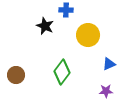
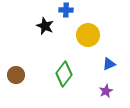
green diamond: moved 2 px right, 2 px down
purple star: rotated 24 degrees counterclockwise
